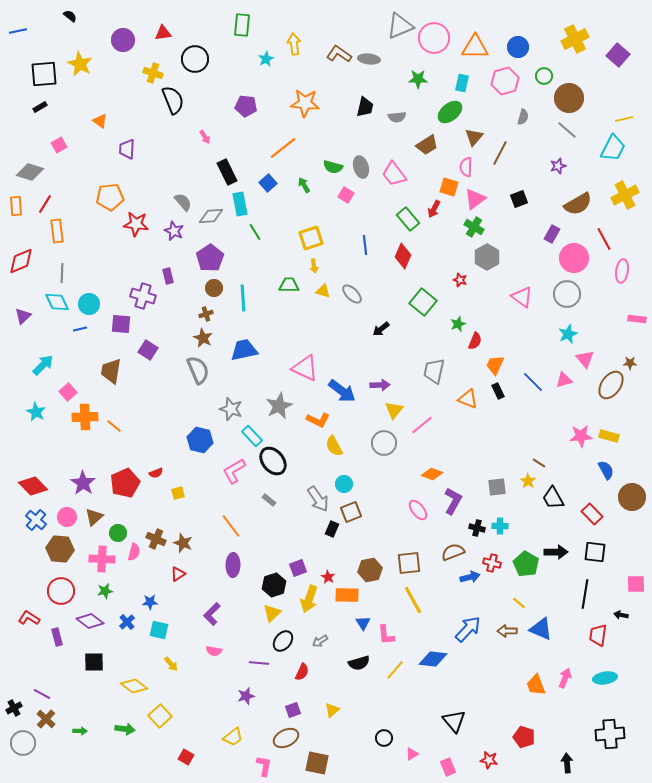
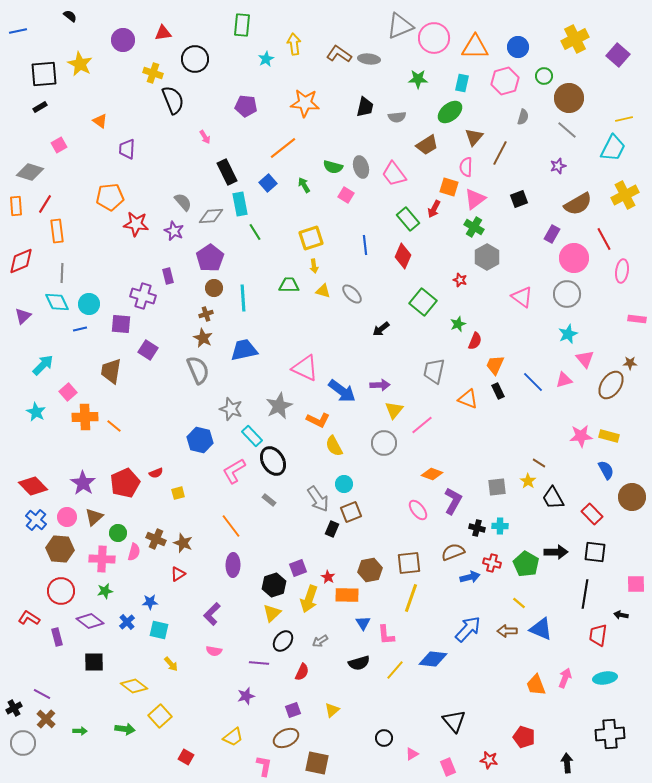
black ellipse at (273, 461): rotated 8 degrees clockwise
yellow line at (413, 600): moved 2 px left, 2 px up; rotated 48 degrees clockwise
